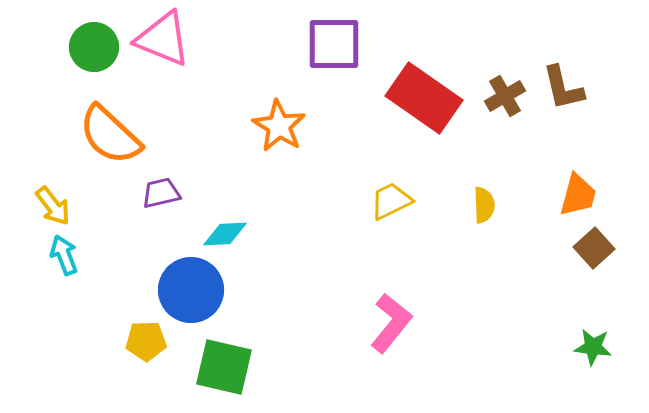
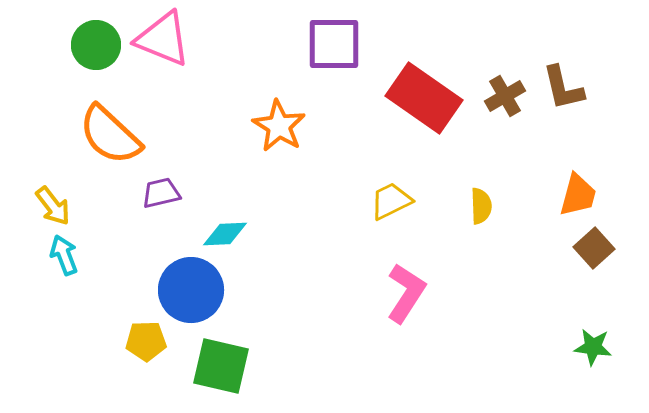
green circle: moved 2 px right, 2 px up
yellow semicircle: moved 3 px left, 1 px down
pink L-shape: moved 15 px right, 30 px up; rotated 6 degrees counterclockwise
green square: moved 3 px left, 1 px up
